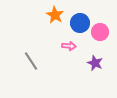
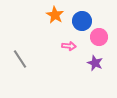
blue circle: moved 2 px right, 2 px up
pink circle: moved 1 px left, 5 px down
gray line: moved 11 px left, 2 px up
